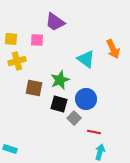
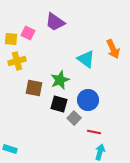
pink square: moved 9 px left, 7 px up; rotated 24 degrees clockwise
blue circle: moved 2 px right, 1 px down
